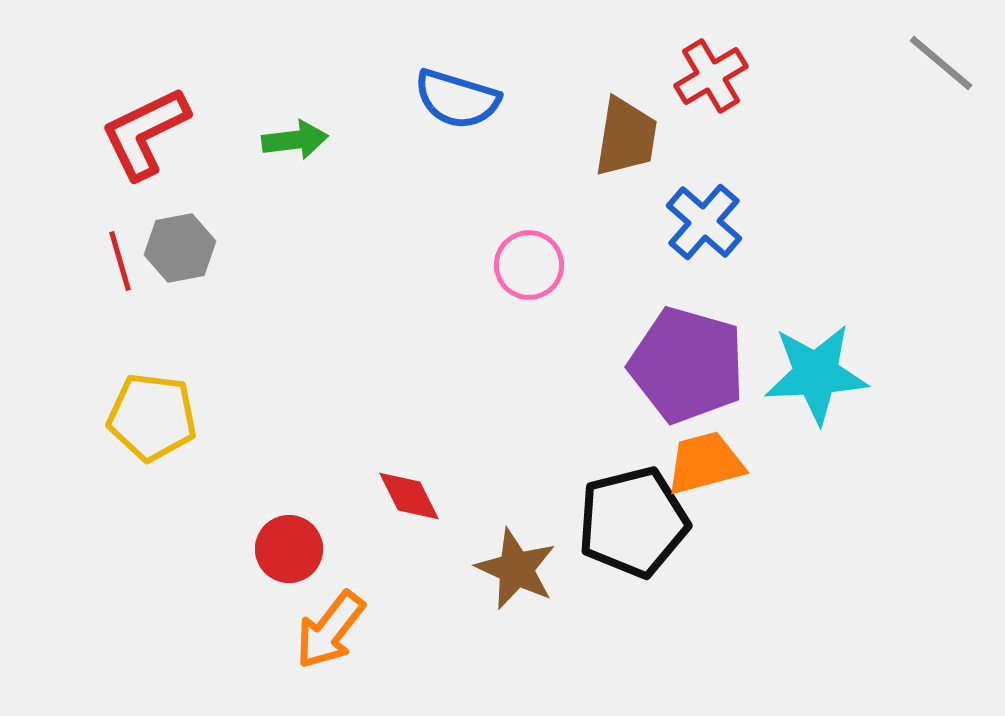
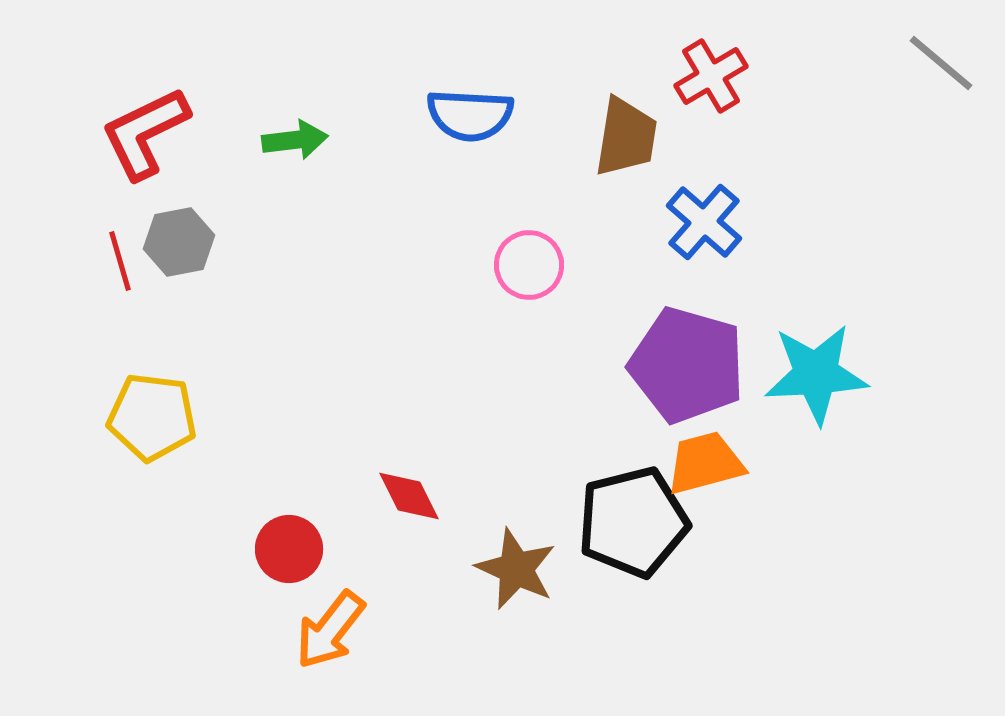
blue semicircle: moved 13 px right, 16 px down; rotated 14 degrees counterclockwise
gray hexagon: moved 1 px left, 6 px up
